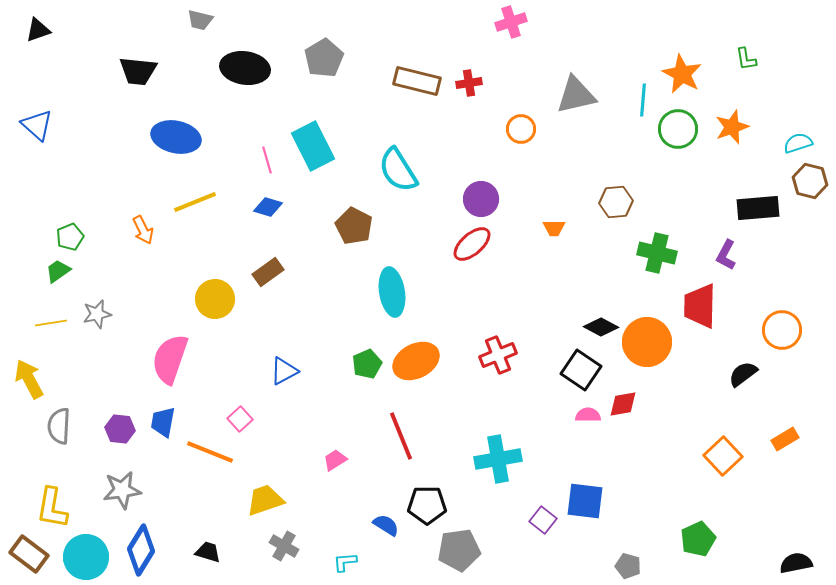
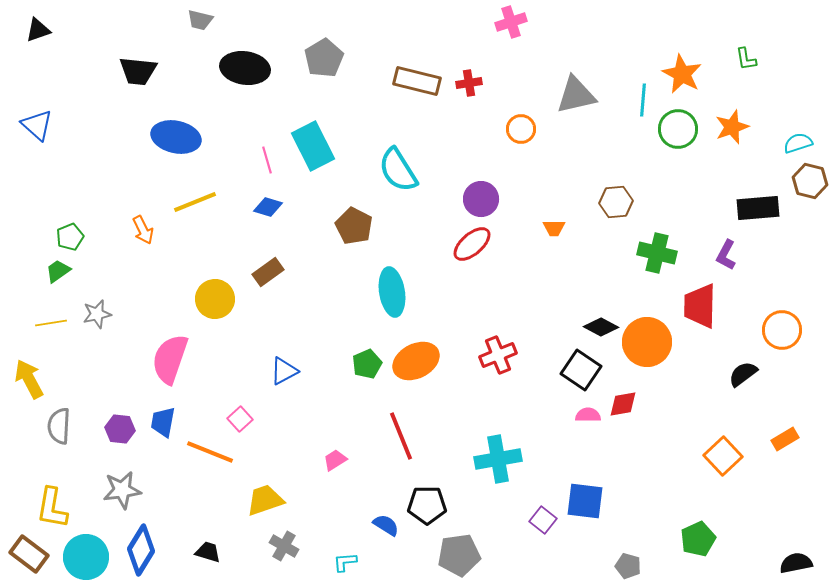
gray pentagon at (459, 550): moved 5 px down
